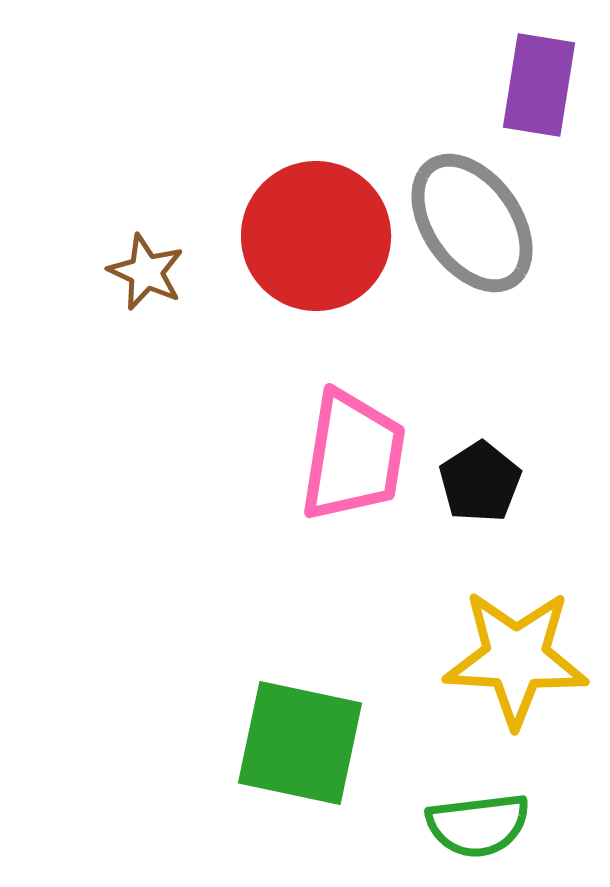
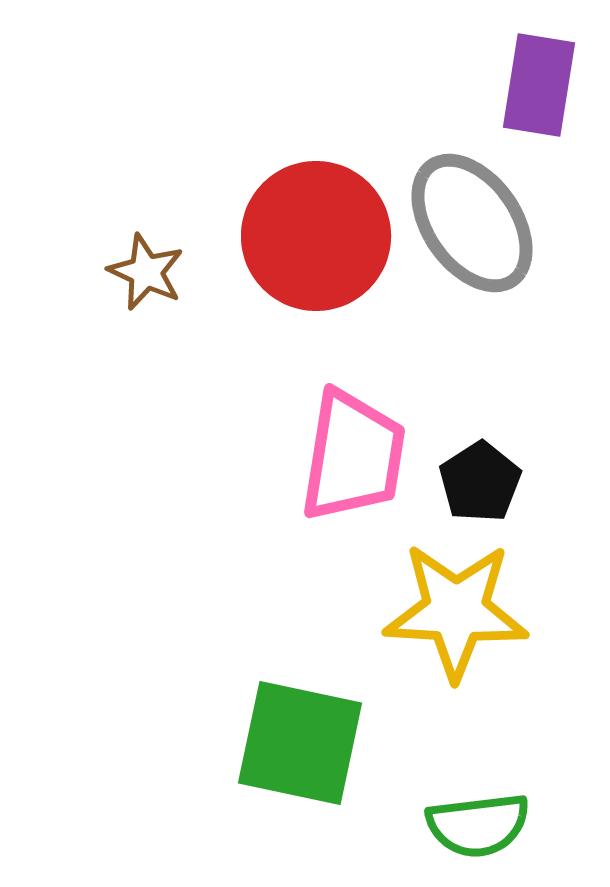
yellow star: moved 60 px left, 47 px up
